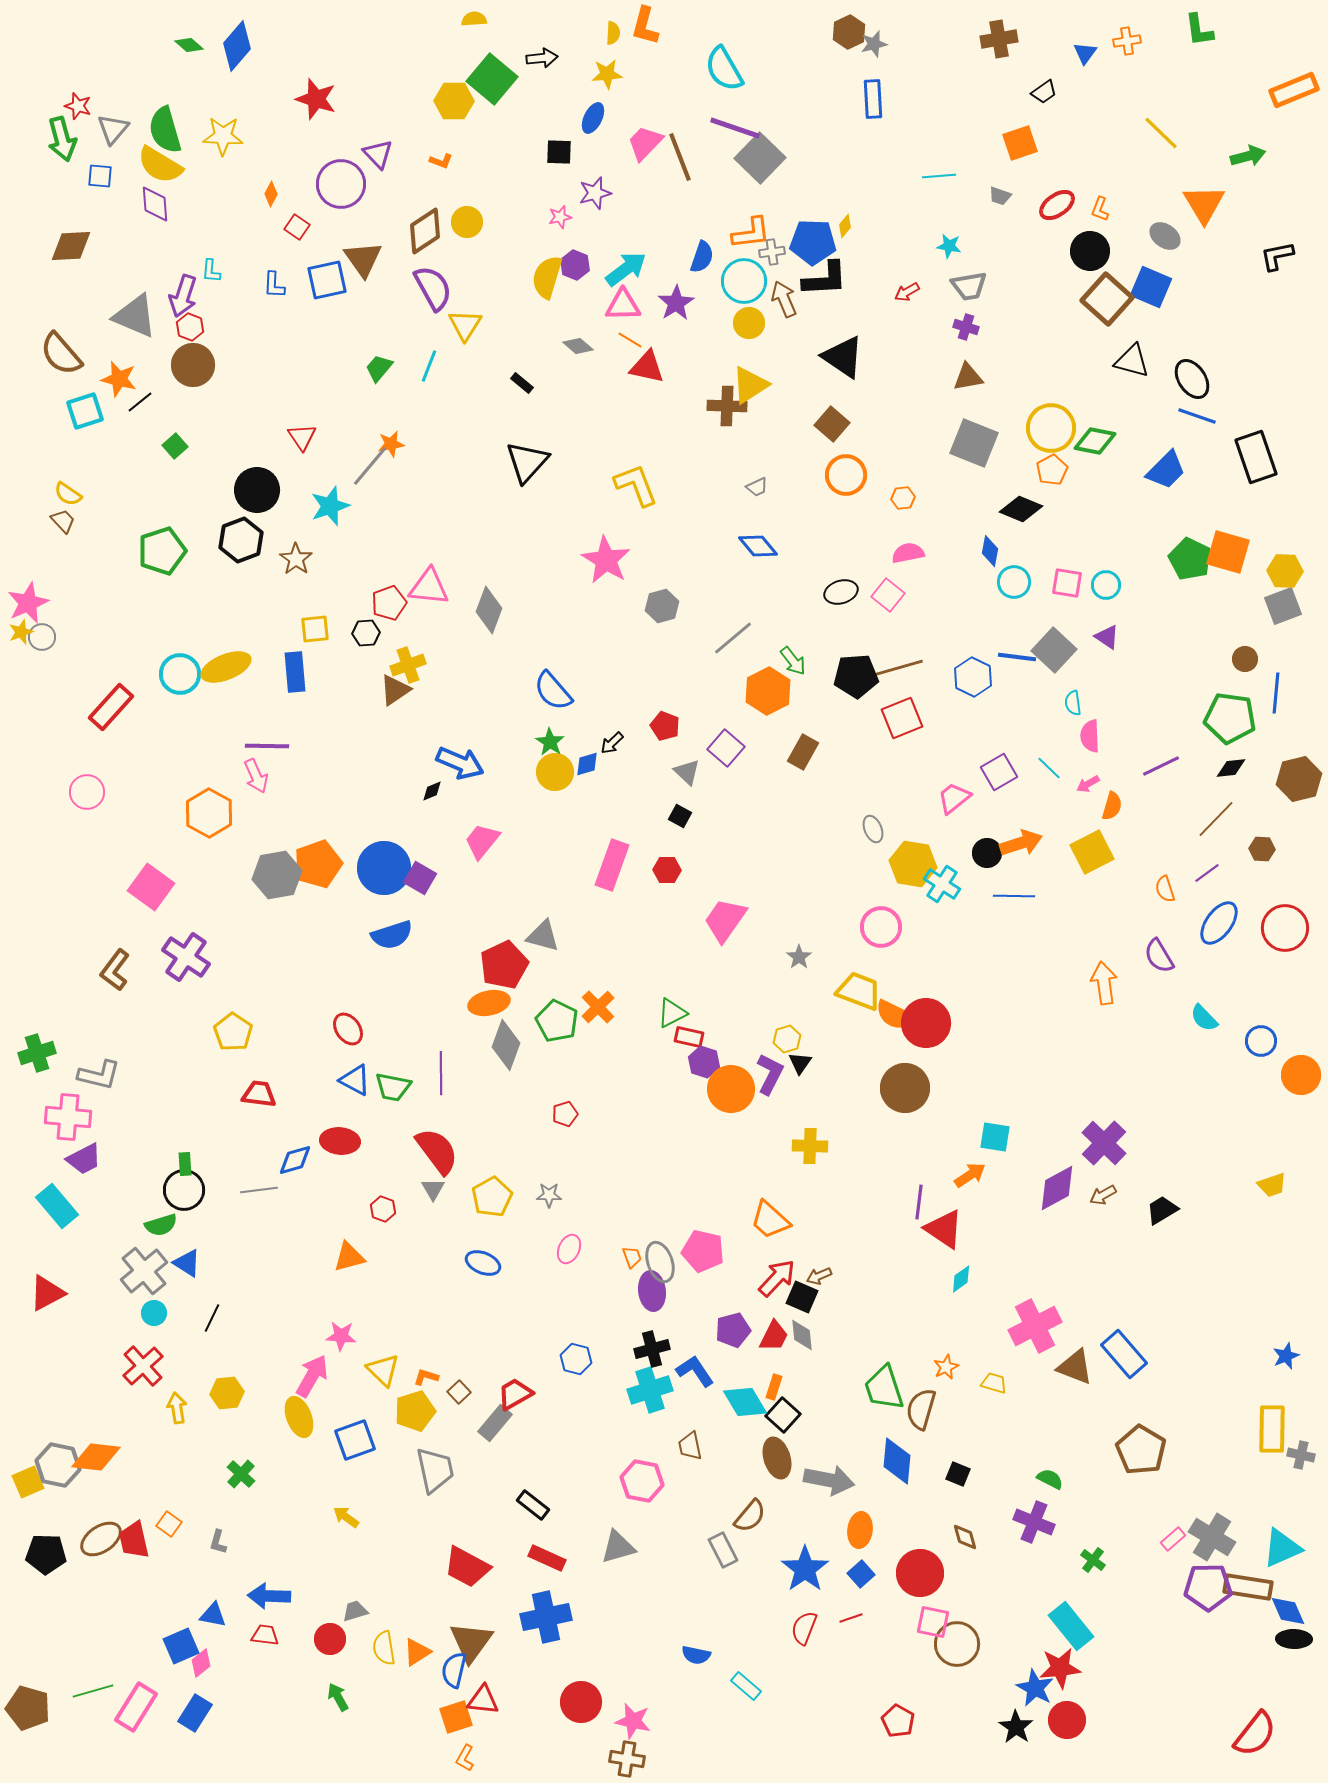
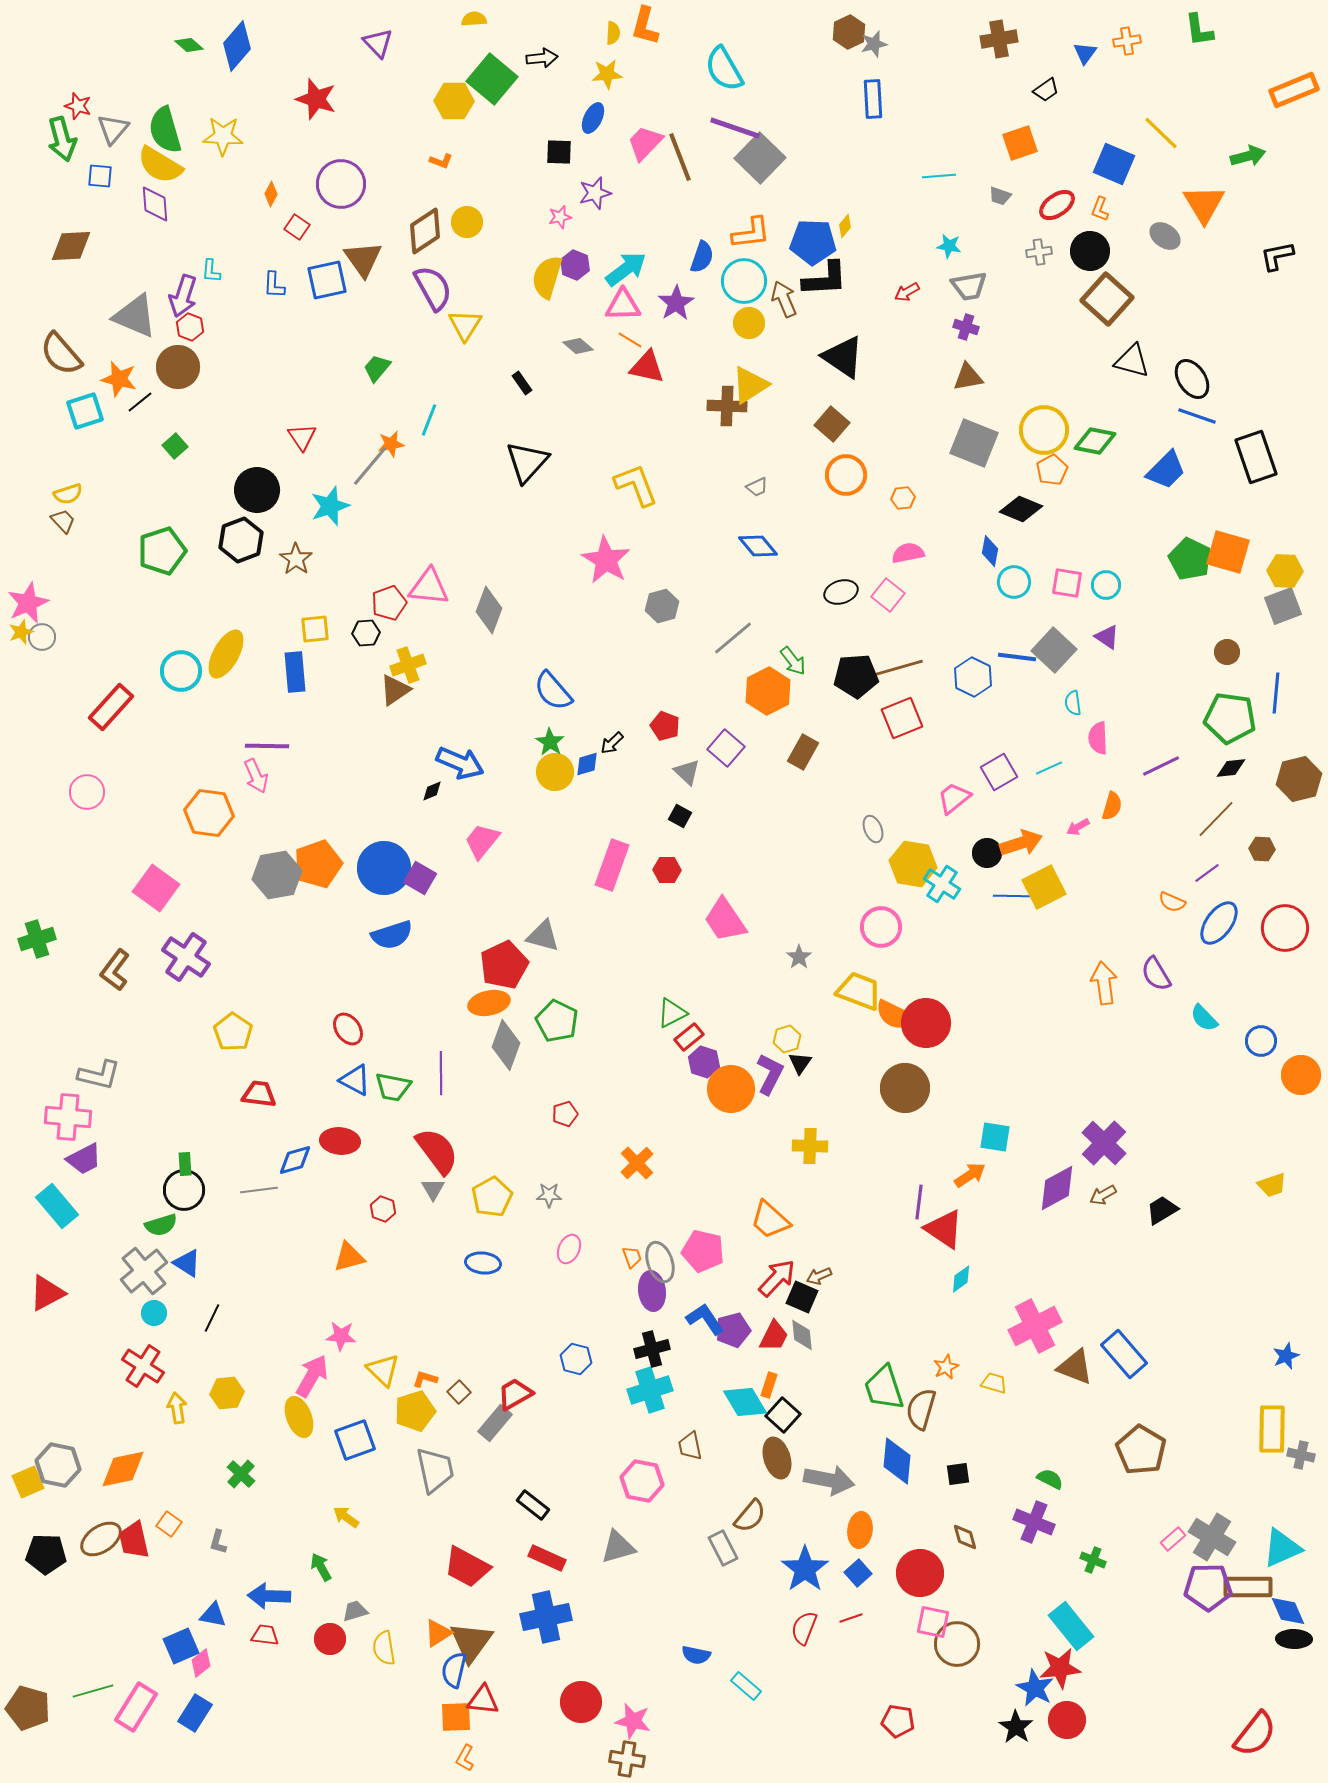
black trapezoid at (1044, 92): moved 2 px right, 2 px up
purple triangle at (378, 154): moved 111 px up
gray cross at (772, 252): moved 267 px right
blue square at (1151, 287): moved 37 px left, 123 px up
brown circle at (193, 365): moved 15 px left, 2 px down
cyan line at (429, 366): moved 54 px down
green trapezoid at (379, 368): moved 2 px left
black rectangle at (522, 383): rotated 15 degrees clockwise
yellow circle at (1051, 428): moved 7 px left, 2 px down
yellow semicircle at (68, 494): rotated 52 degrees counterclockwise
brown circle at (1245, 659): moved 18 px left, 7 px up
yellow ellipse at (226, 667): moved 13 px up; rotated 39 degrees counterclockwise
cyan circle at (180, 674): moved 1 px right, 3 px up
pink semicircle at (1090, 736): moved 8 px right, 2 px down
cyan line at (1049, 768): rotated 68 degrees counterclockwise
pink arrow at (1088, 784): moved 10 px left, 43 px down
orange hexagon at (209, 813): rotated 21 degrees counterclockwise
yellow square at (1092, 852): moved 48 px left, 35 px down
pink square at (151, 887): moved 5 px right, 1 px down
orange semicircle at (1165, 889): moved 7 px right, 13 px down; rotated 48 degrees counterclockwise
pink trapezoid at (725, 920): rotated 69 degrees counterclockwise
purple semicircle at (1159, 956): moved 3 px left, 18 px down
orange cross at (598, 1007): moved 39 px right, 156 px down
red rectangle at (689, 1037): rotated 52 degrees counterclockwise
green cross at (37, 1053): moved 114 px up
blue ellipse at (483, 1263): rotated 16 degrees counterclockwise
red cross at (143, 1366): rotated 15 degrees counterclockwise
blue L-shape at (695, 1371): moved 10 px right, 52 px up
orange L-shape at (426, 1377): moved 1 px left, 2 px down
orange rectangle at (774, 1387): moved 5 px left, 2 px up
orange diamond at (96, 1457): moved 27 px right, 12 px down; rotated 18 degrees counterclockwise
black square at (958, 1474): rotated 30 degrees counterclockwise
gray rectangle at (723, 1550): moved 2 px up
green cross at (1093, 1560): rotated 15 degrees counterclockwise
blue square at (861, 1574): moved 3 px left, 1 px up
brown rectangle at (1248, 1587): rotated 9 degrees counterclockwise
orange triangle at (417, 1652): moved 21 px right, 19 px up
green arrow at (338, 1697): moved 17 px left, 130 px up
orange square at (456, 1717): rotated 16 degrees clockwise
red pentagon at (898, 1721): rotated 20 degrees counterclockwise
